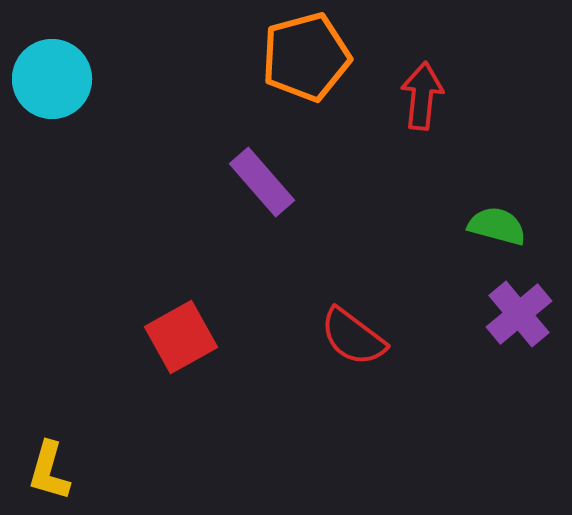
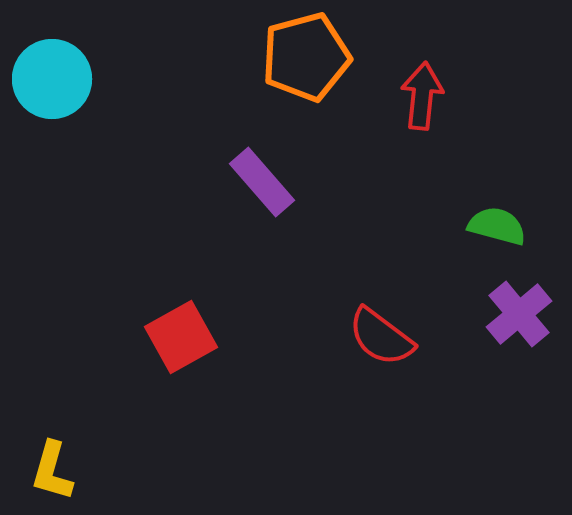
red semicircle: moved 28 px right
yellow L-shape: moved 3 px right
